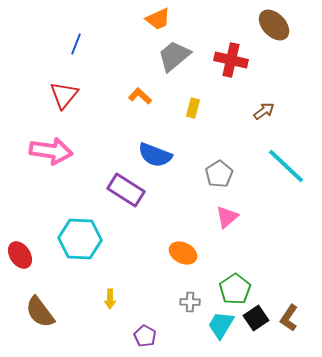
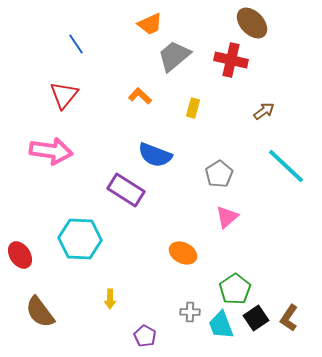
orange trapezoid: moved 8 px left, 5 px down
brown ellipse: moved 22 px left, 2 px up
blue line: rotated 55 degrees counterclockwise
gray cross: moved 10 px down
cyan trapezoid: rotated 52 degrees counterclockwise
